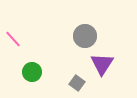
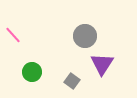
pink line: moved 4 px up
gray square: moved 5 px left, 2 px up
